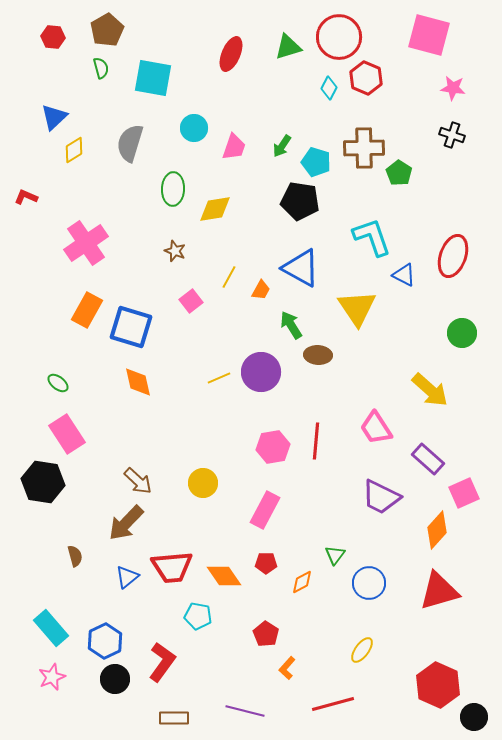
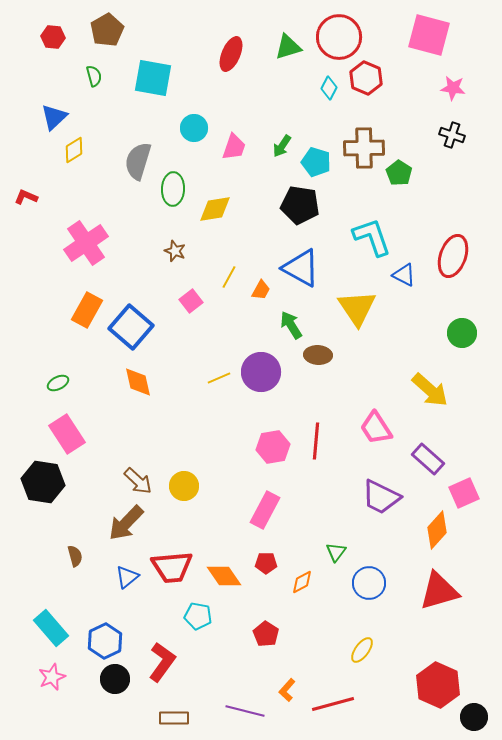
green semicircle at (101, 68): moved 7 px left, 8 px down
gray semicircle at (130, 143): moved 8 px right, 18 px down
black pentagon at (300, 201): moved 4 px down
blue square at (131, 327): rotated 24 degrees clockwise
green ellipse at (58, 383): rotated 65 degrees counterclockwise
yellow circle at (203, 483): moved 19 px left, 3 px down
green triangle at (335, 555): moved 1 px right, 3 px up
orange L-shape at (287, 668): moved 22 px down
